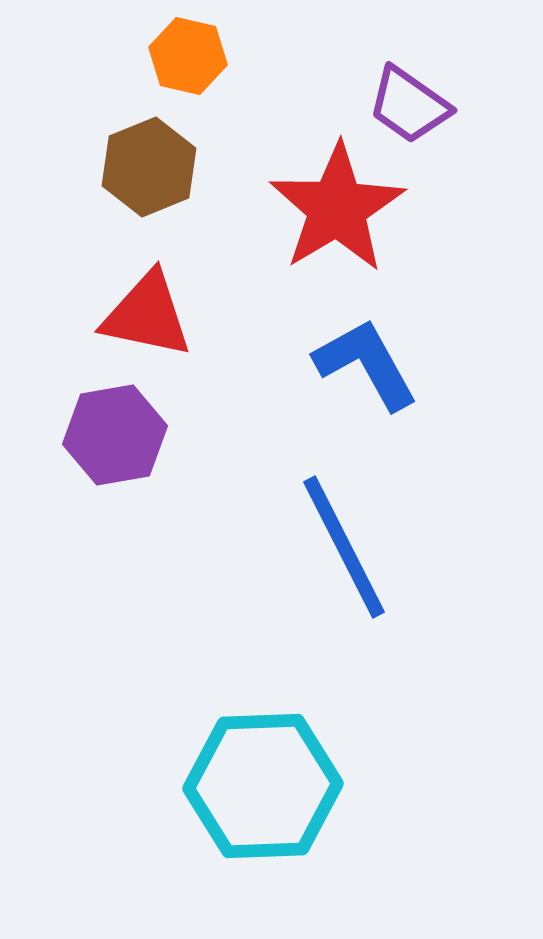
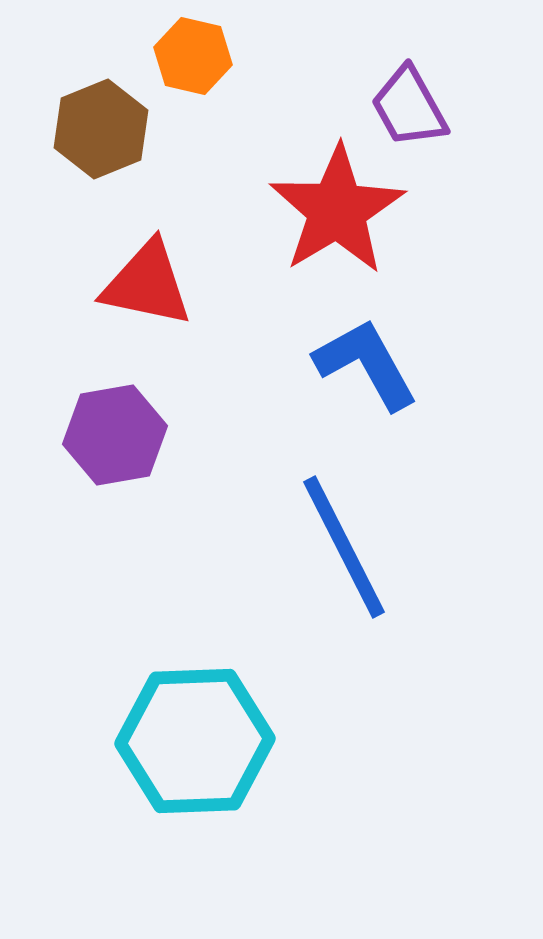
orange hexagon: moved 5 px right
purple trapezoid: moved 2 px down; rotated 26 degrees clockwise
brown hexagon: moved 48 px left, 38 px up
red star: moved 2 px down
red triangle: moved 31 px up
cyan hexagon: moved 68 px left, 45 px up
